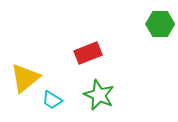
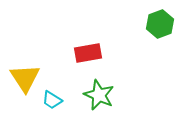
green hexagon: rotated 20 degrees counterclockwise
red rectangle: rotated 12 degrees clockwise
yellow triangle: rotated 24 degrees counterclockwise
